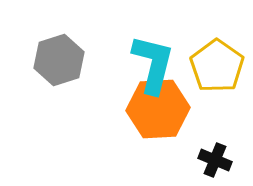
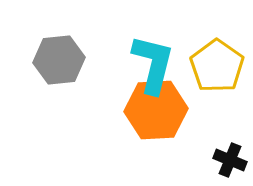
gray hexagon: rotated 12 degrees clockwise
orange hexagon: moved 2 px left, 1 px down
black cross: moved 15 px right
